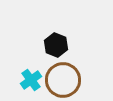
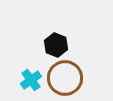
brown circle: moved 2 px right, 2 px up
